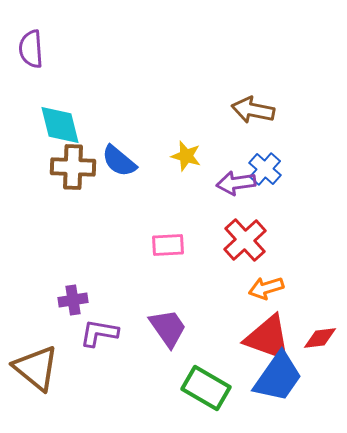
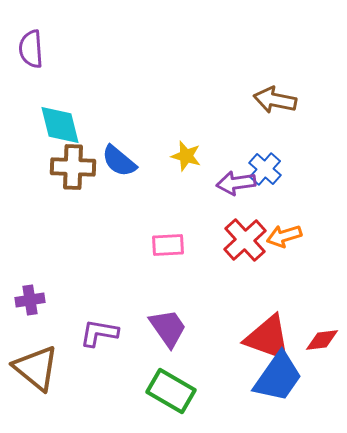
brown arrow: moved 22 px right, 10 px up
orange arrow: moved 18 px right, 52 px up
purple cross: moved 43 px left
red diamond: moved 2 px right, 2 px down
green rectangle: moved 35 px left, 3 px down
